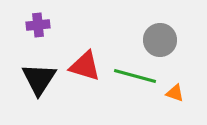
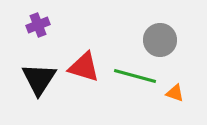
purple cross: rotated 15 degrees counterclockwise
red triangle: moved 1 px left, 1 px down
